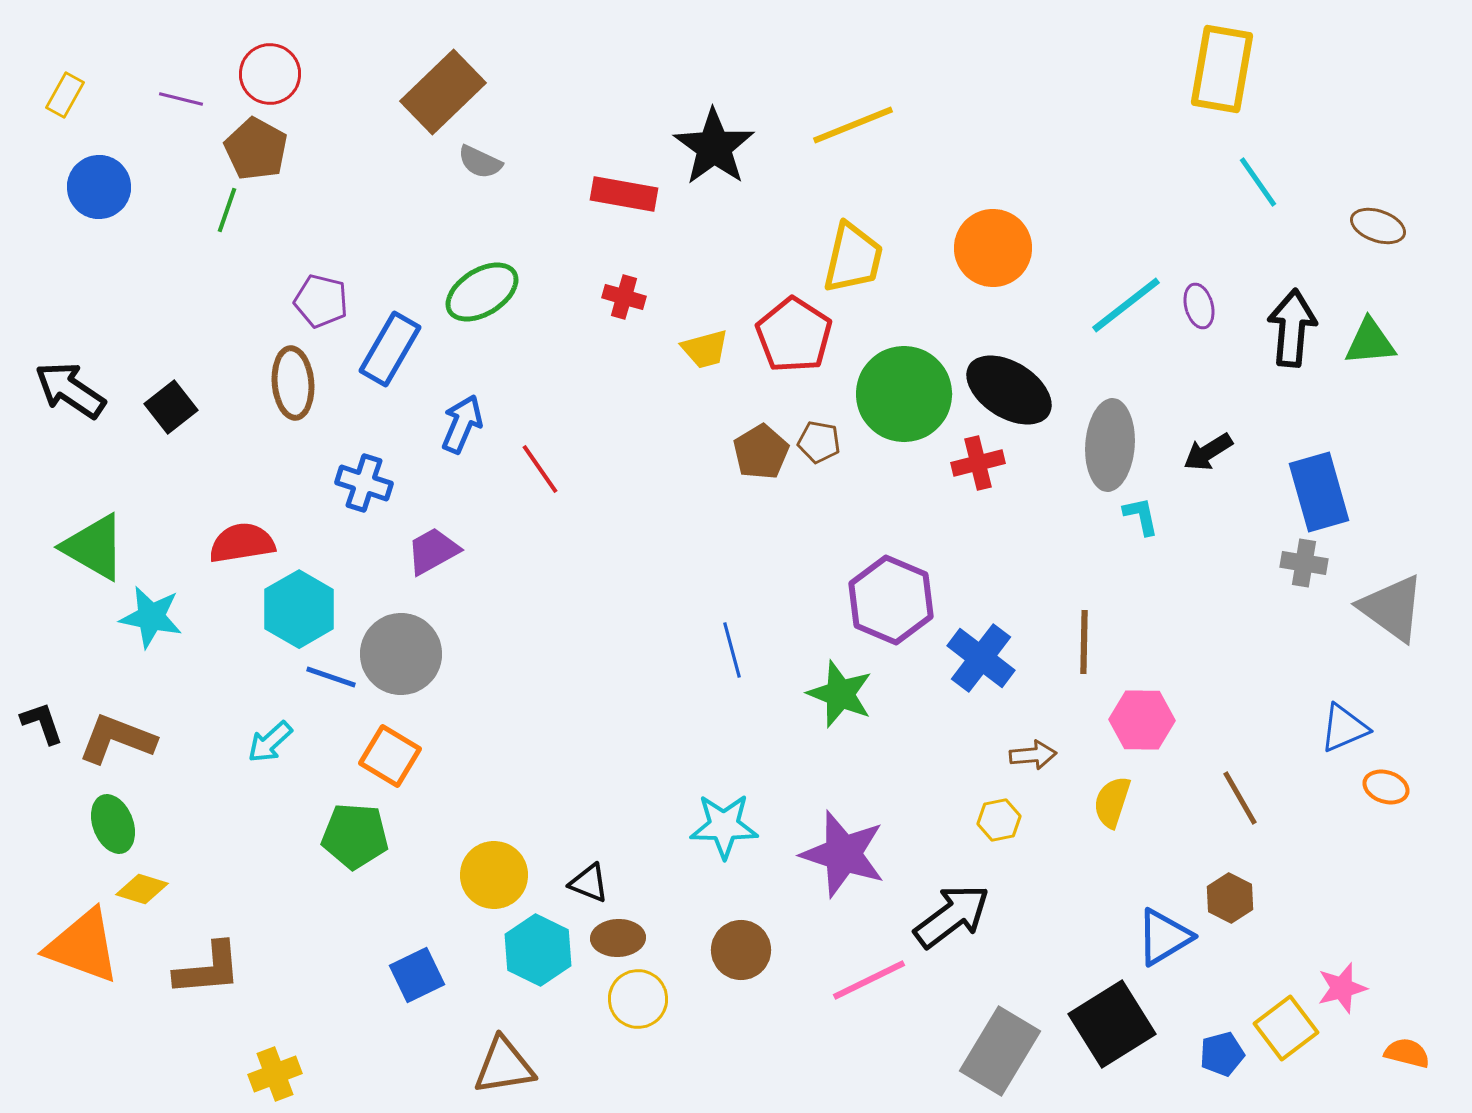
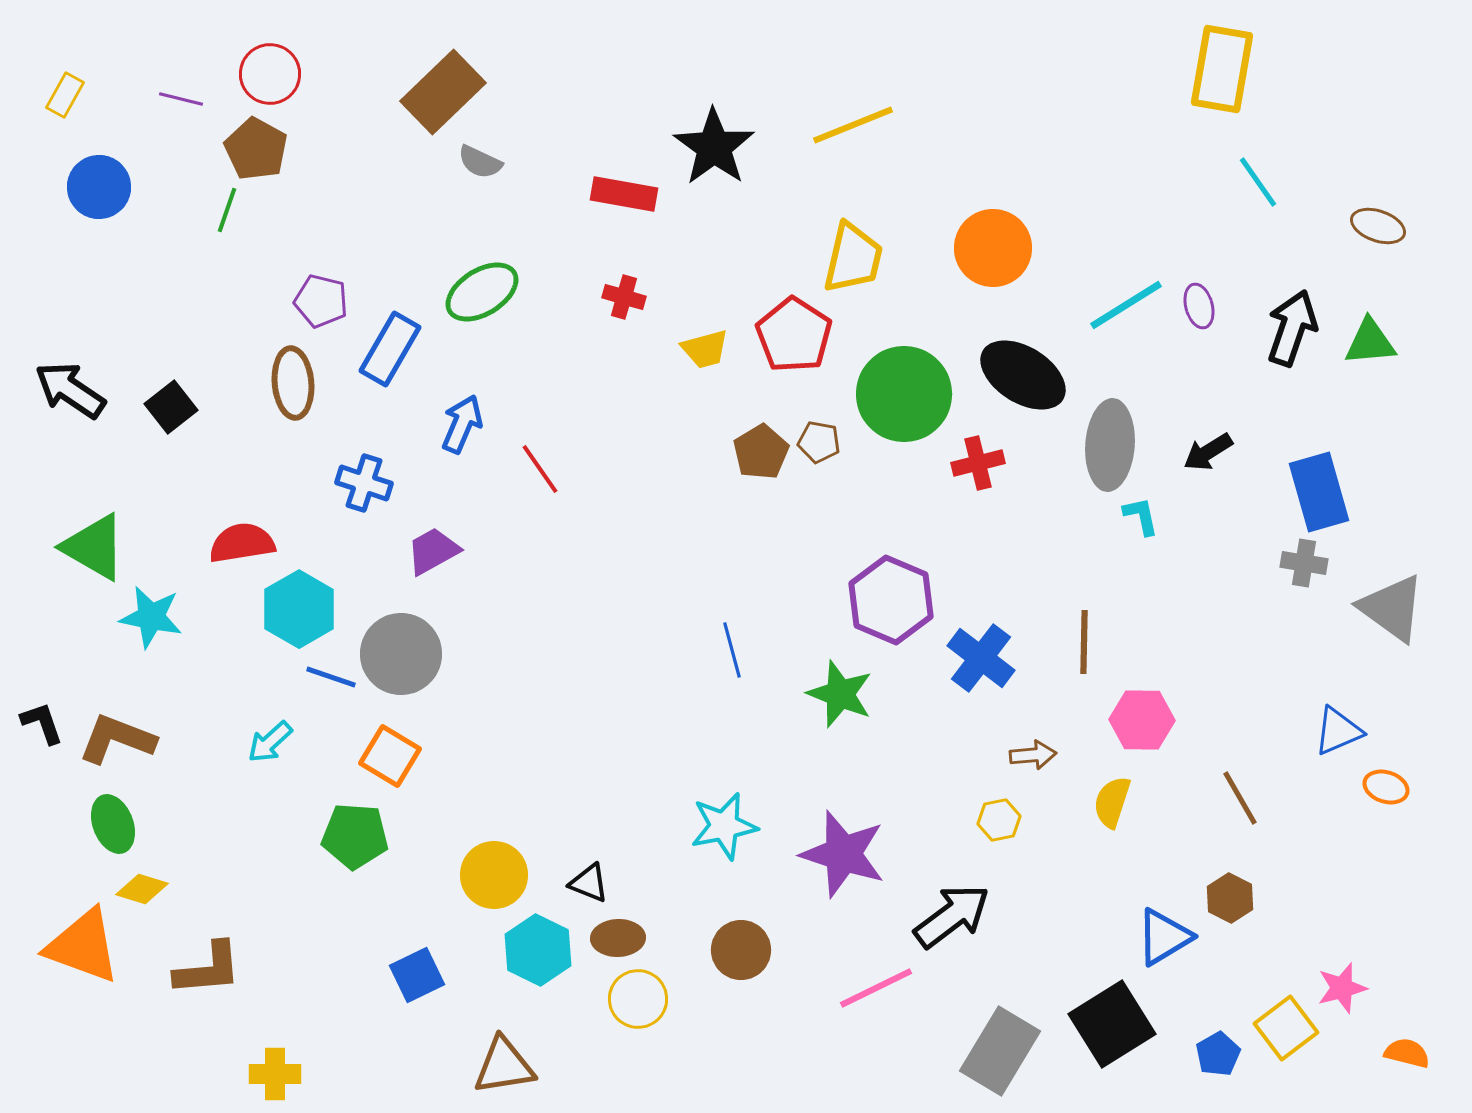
cyan line at (1126, 305): rotated 6 degrees clockwise
black arrow at (1292, 328): rotated 14 degrees clockwise
black ellipse at (1009, 390): moved 14 px right, 15 px up
blue triangle at (1344, 728): moved 6 px left, 3 px down
cyan star at (724, 826): rotated 12 degrees counterclockwise
pink line at (869, 980): moved 7 px right, 8 px down
blue pentagon at (1222, 1054): moved 4 px left; rotated 15 degrees counterclockwise
yellow cross at (275, 1074): rotated 21 degrees clockwise
